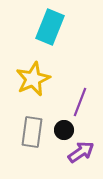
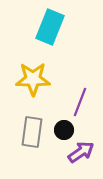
yellow star: rotated 24 degrees clockwise
